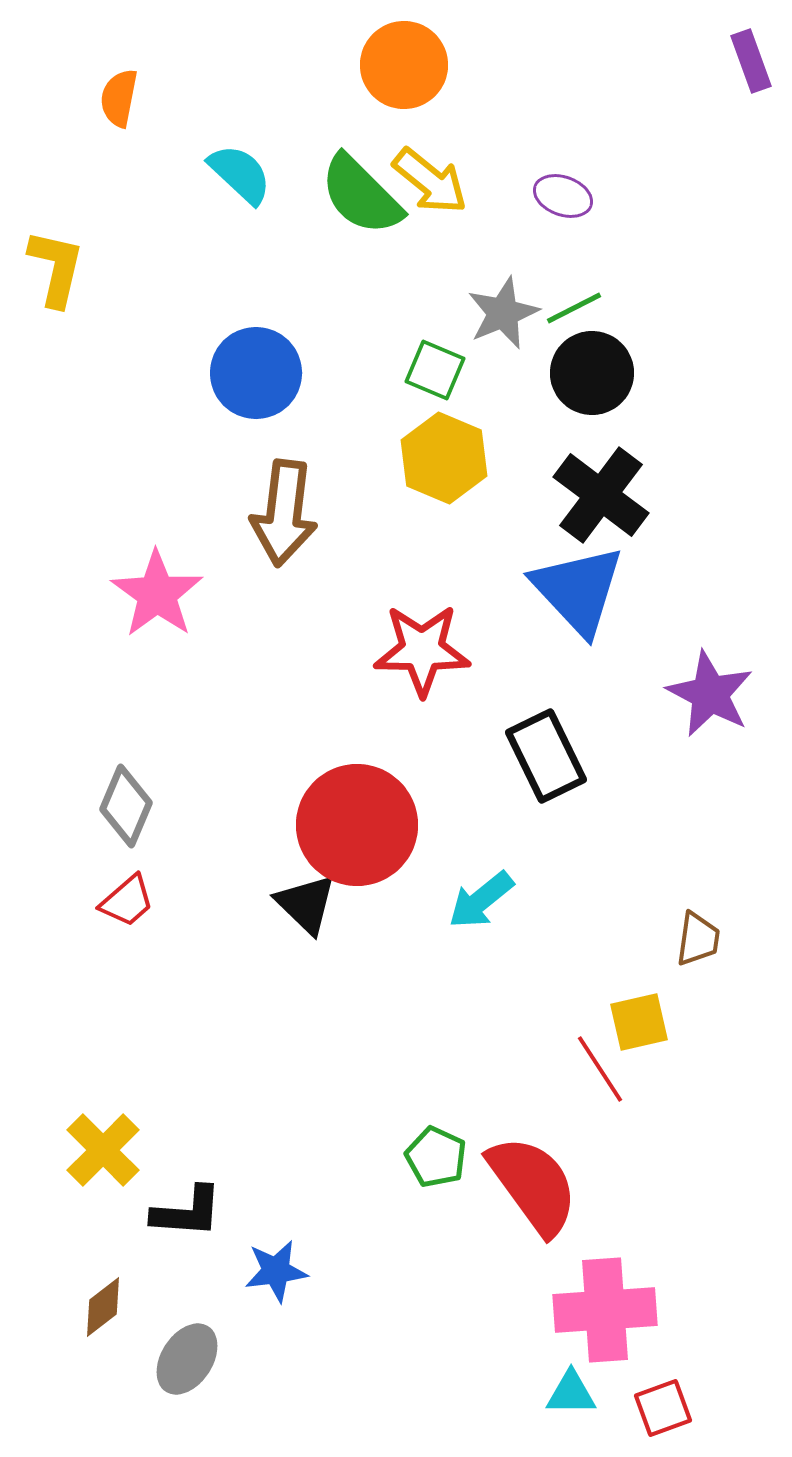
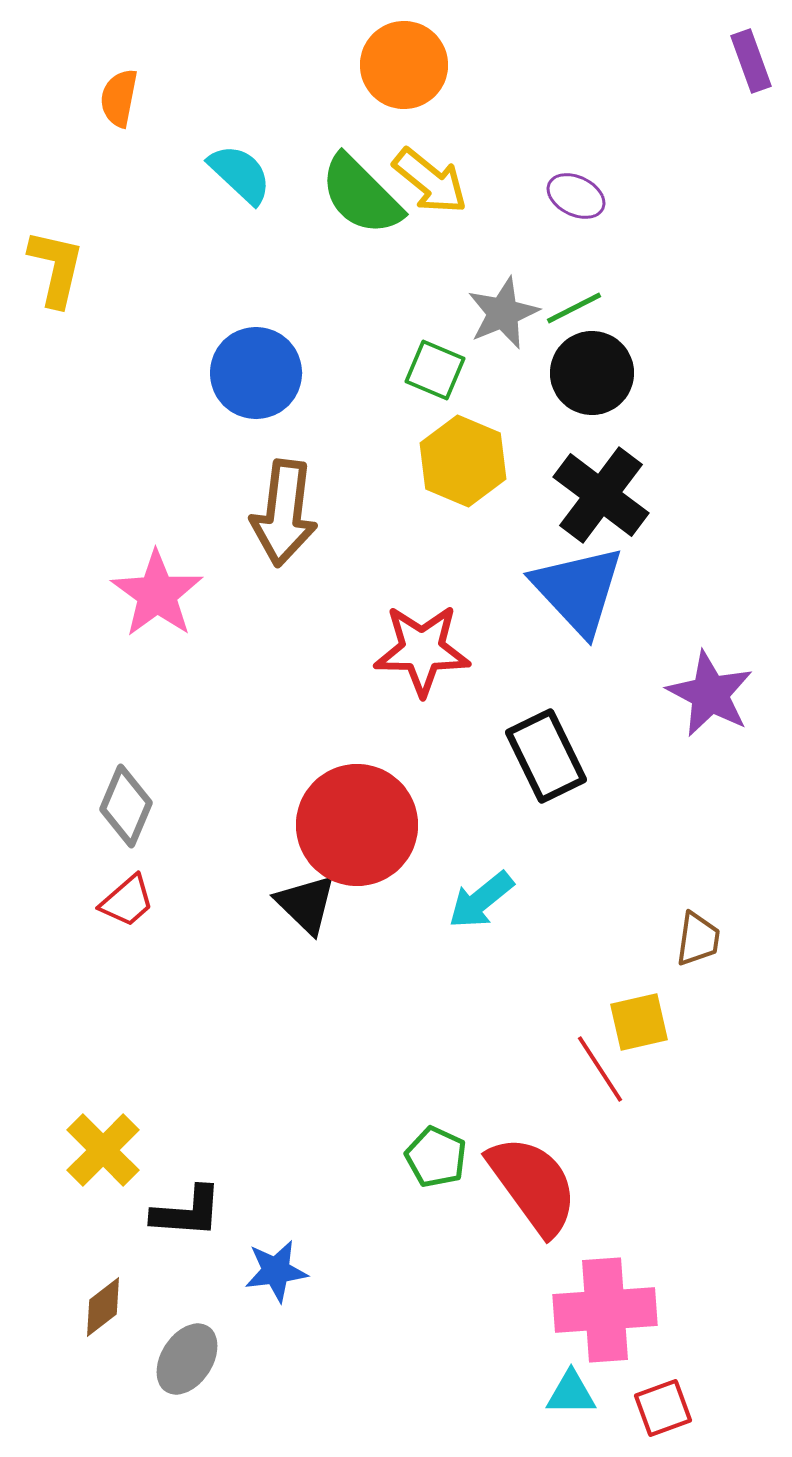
purple ellipse: moved 13 px right; rotated 6 degrees clockwise
yellow hexagon: moved 19 px right, 3 px down
